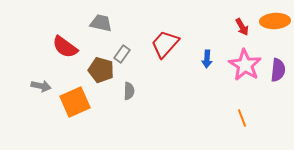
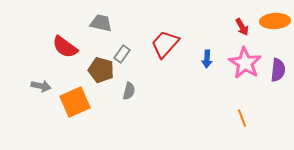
pink star: moved 2 px up
gray semicircle: rotated 12 degrees clockwise
